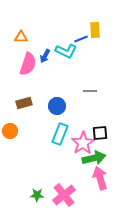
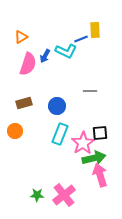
orange triangle: rotated 32 degrees counterclockwise
orange circle: moved 5 px right
pink arrow: moved 3 px up
